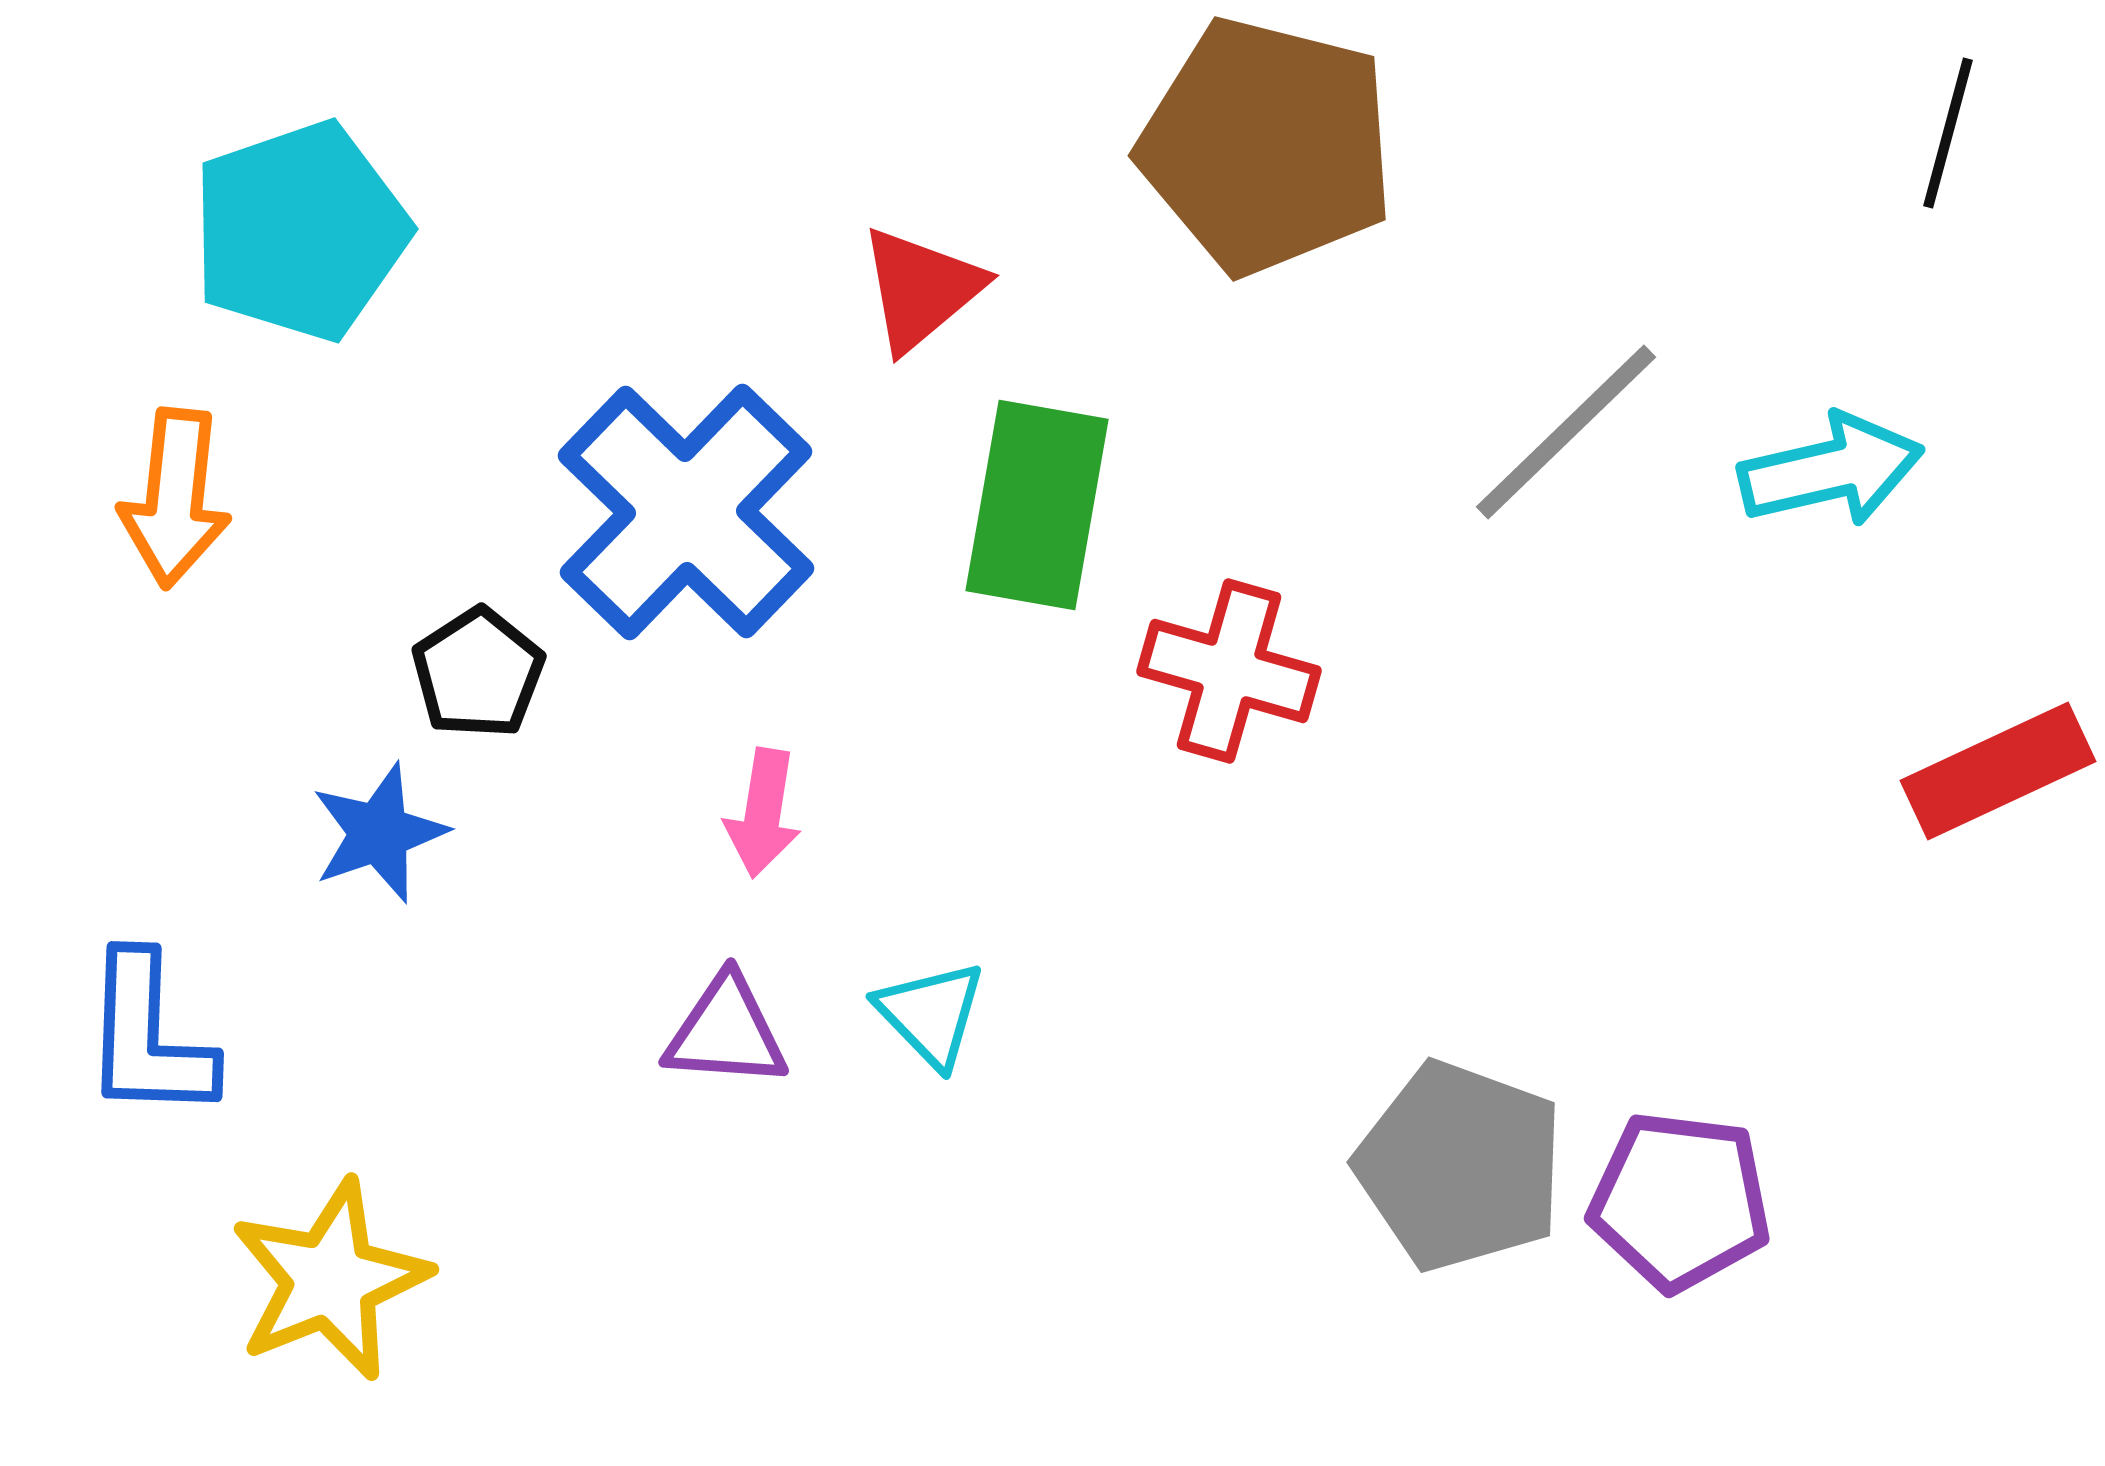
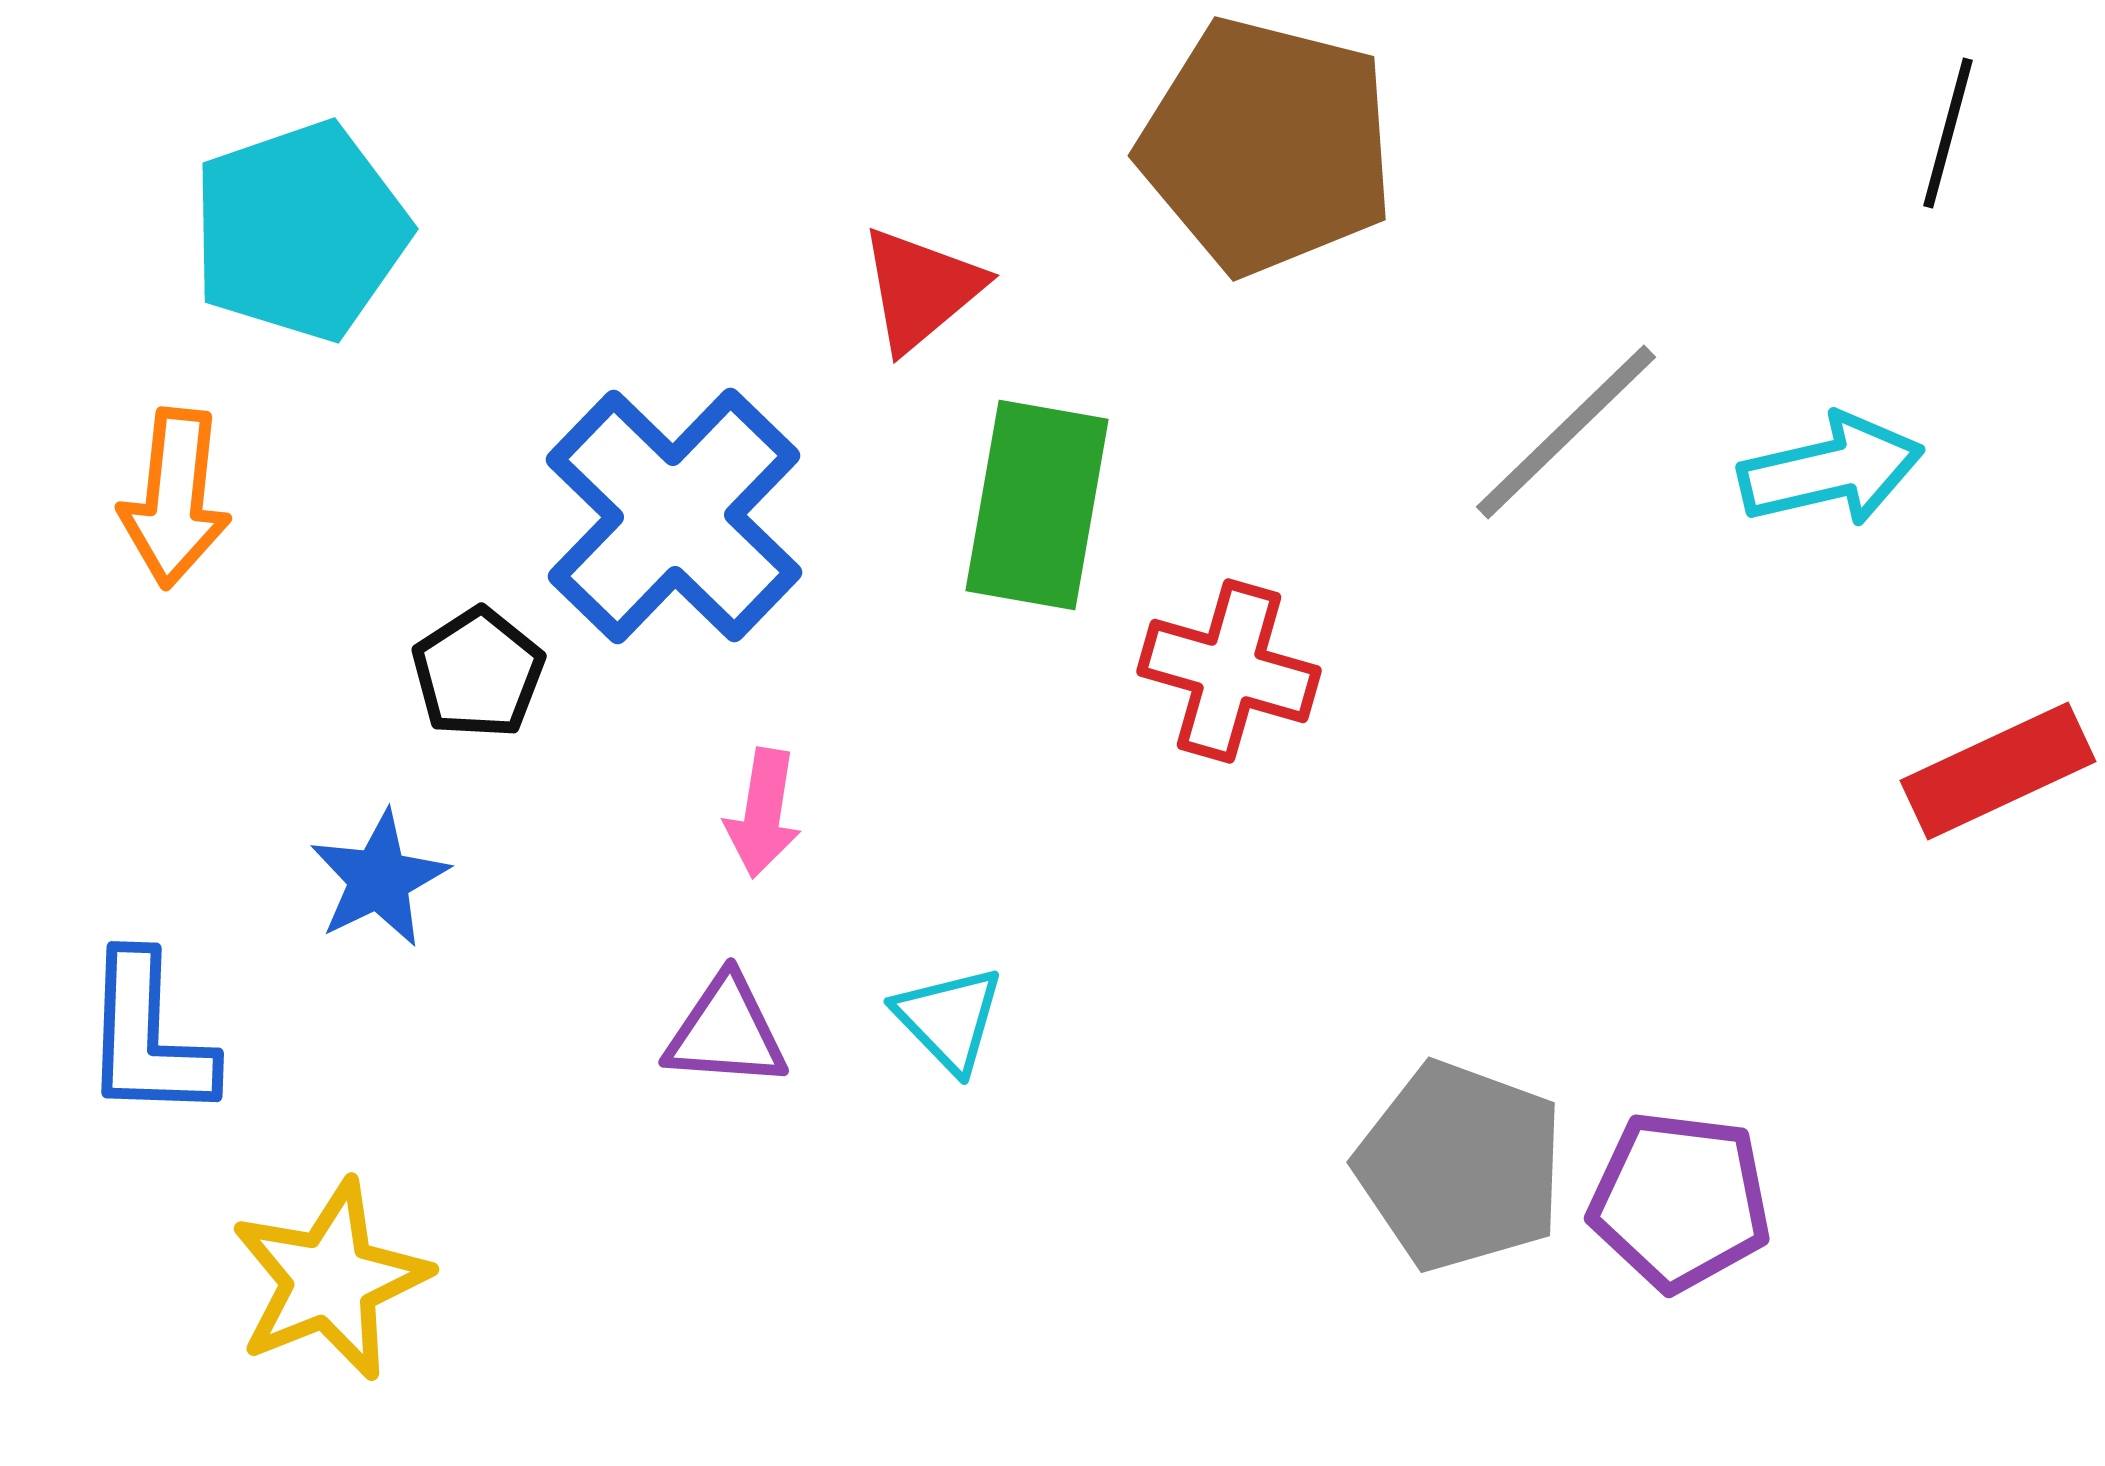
blue cross: moved 12 px left, 4 px down
blue star: moved 46 px down; rotated 7 degrees counterclockwise
cyan triangle: moved 18 px right, 5 px down
